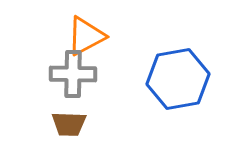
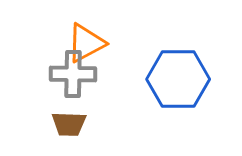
orange triangle: moved 7 px down
blue hexagon: rotated 10 degrees clockwise
